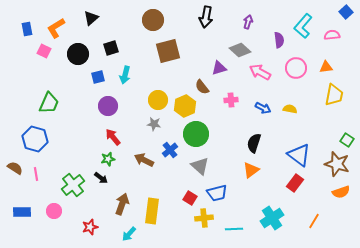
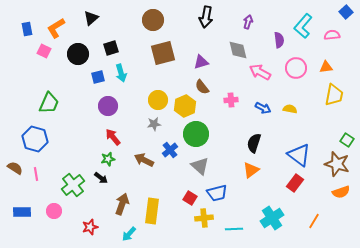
gray diamond at (240, 50): moved 2 px left; rotated 35 degrees clockwise
brown square at (168, 51): moved 5 px left, 2 px down
purple triangle at (219, 68): moved 18 px left, 6 px up
cyan arrow at (125, 75): moved 4 px left, 2 px up; rotated 30 degrees counterclockwise
gray star at (154, 124): rotated 16 degrees counterclockwise
